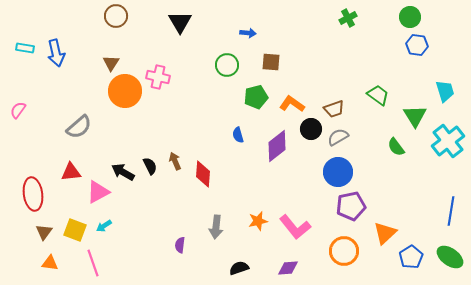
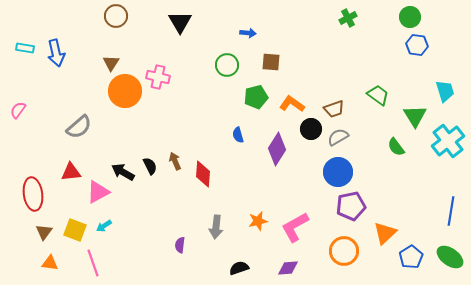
purple diamond at (277, 146): moved 3 px down; rotated 20 degrees counterclockwise
pink L-shape at (295, 227): rotated 100 degrees clockwise
